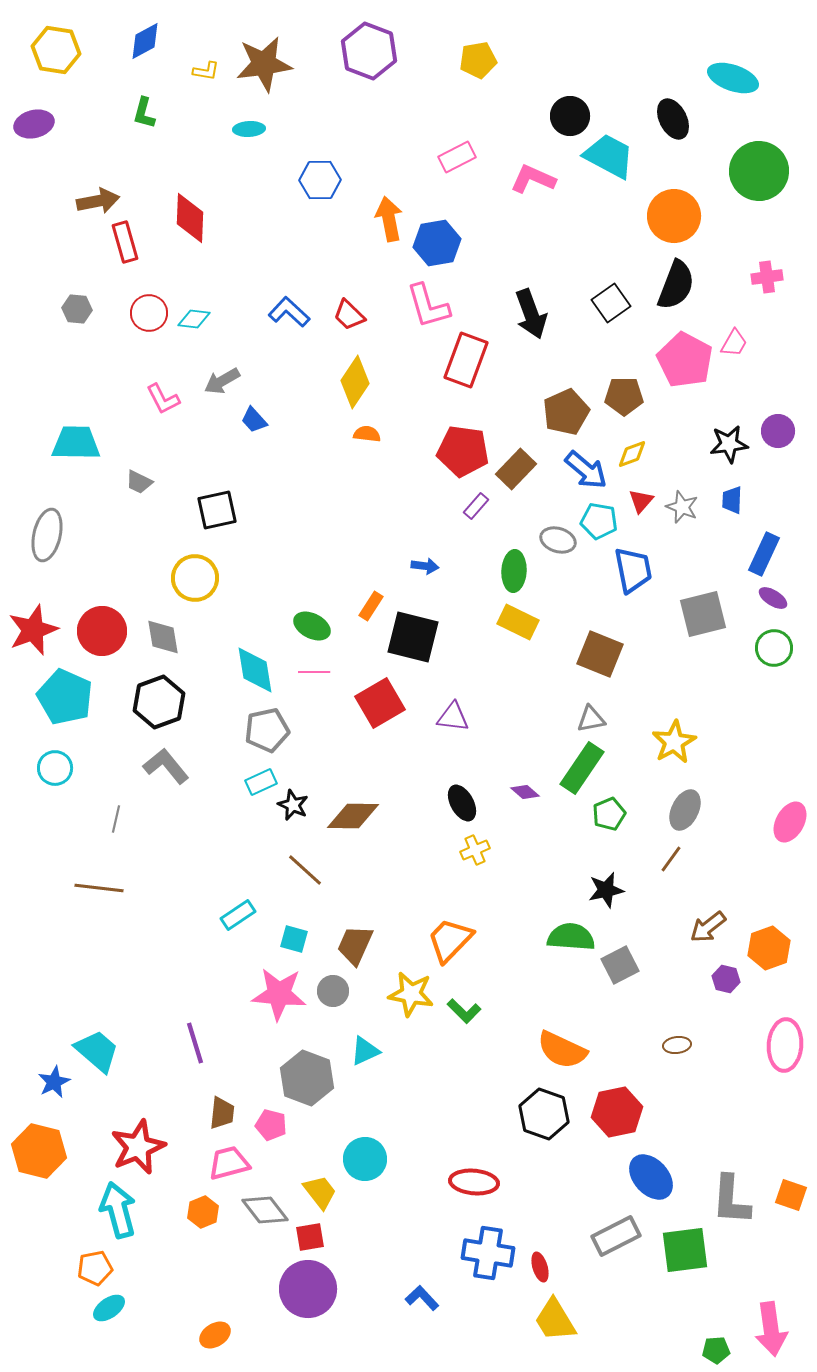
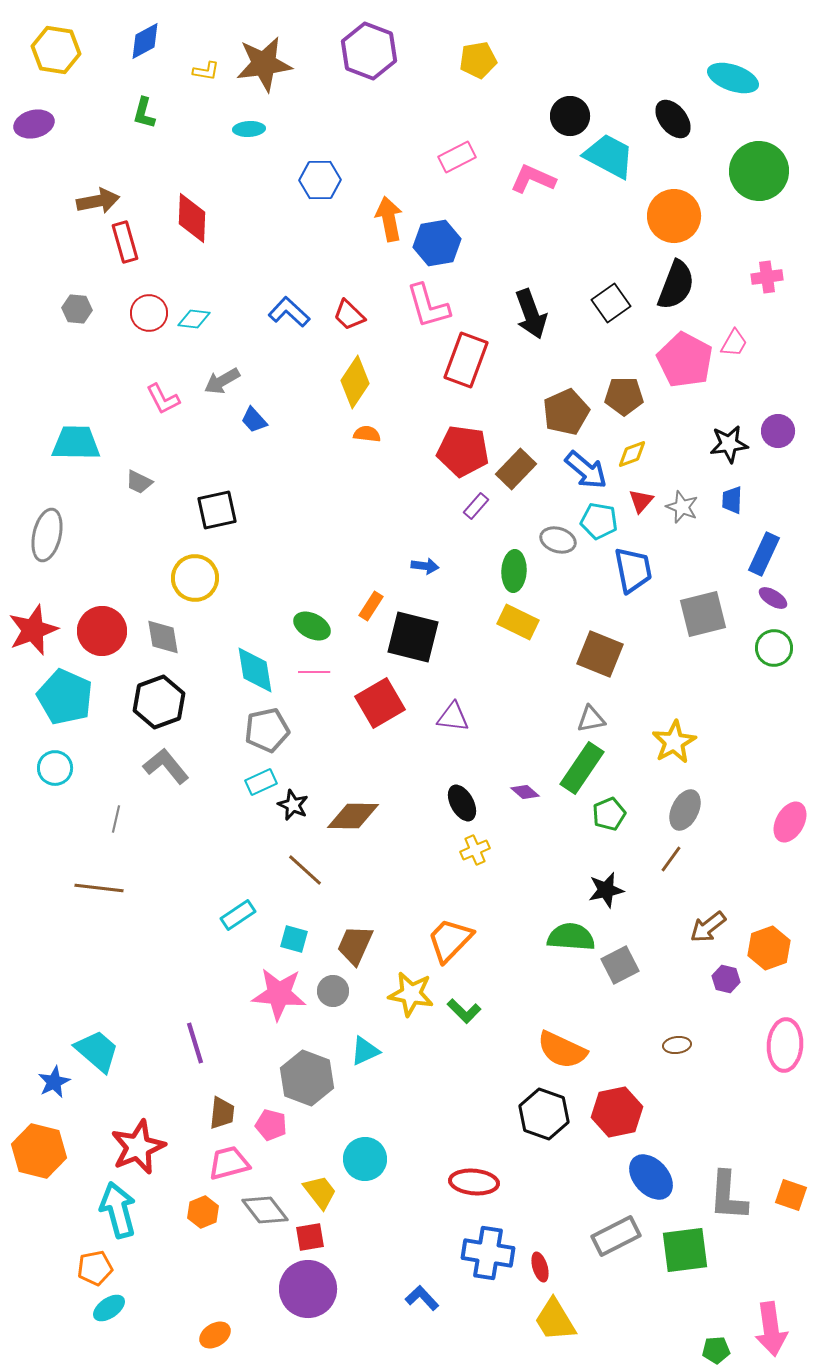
black ellipse at (673, 119): rotated 12 degrees counterclockwise
red diamond at (190, 218): moved 2 px right
gray L-shape at (731, 1200): moved 3 px left, 4 px up
